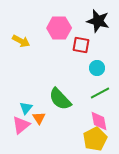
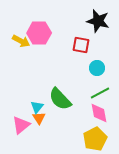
pink hexagon: moved 20 px left, 5 px down
cyan triangle: moved 11 px right, 1 px up
pink diamond: moved 8 px up
